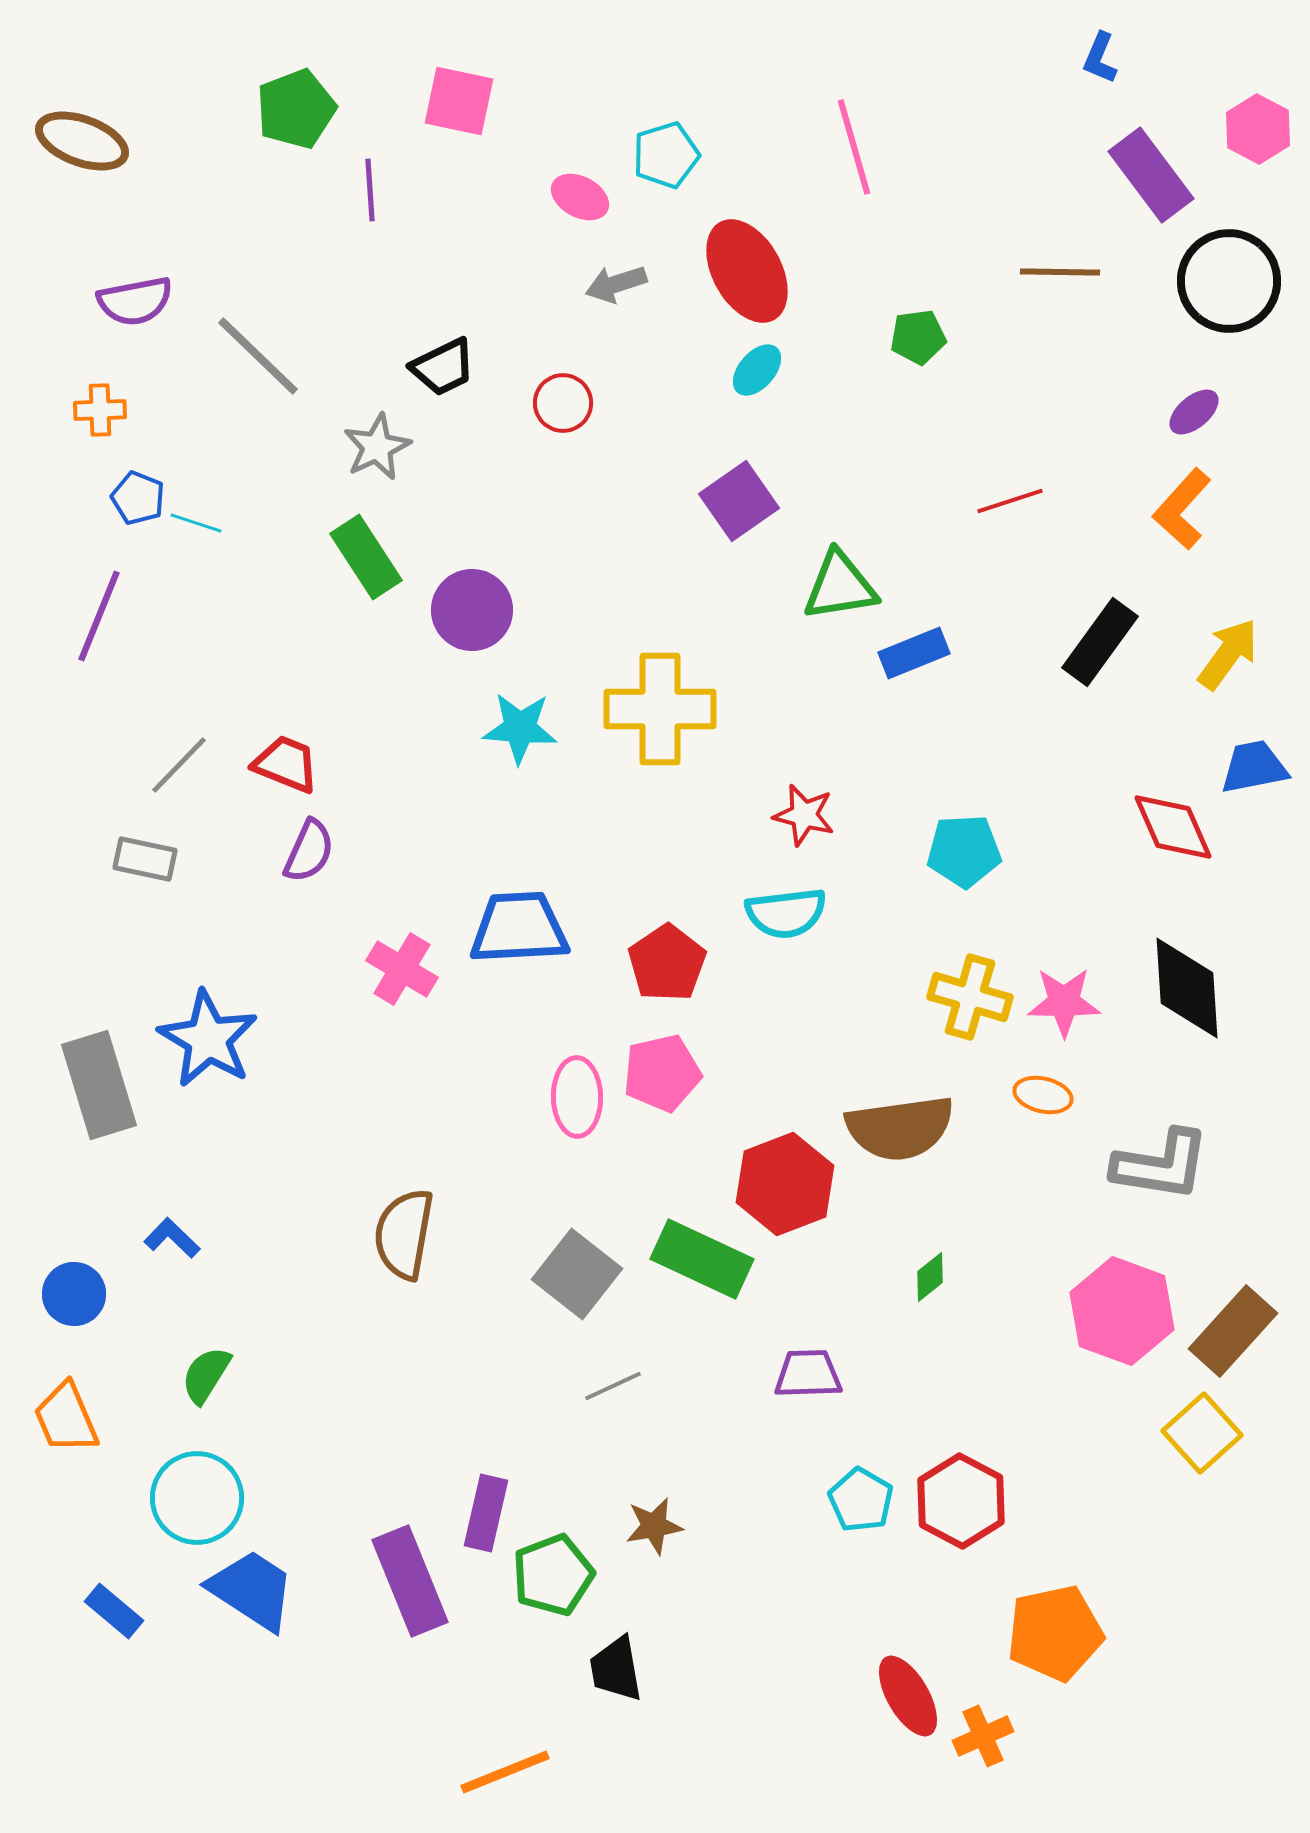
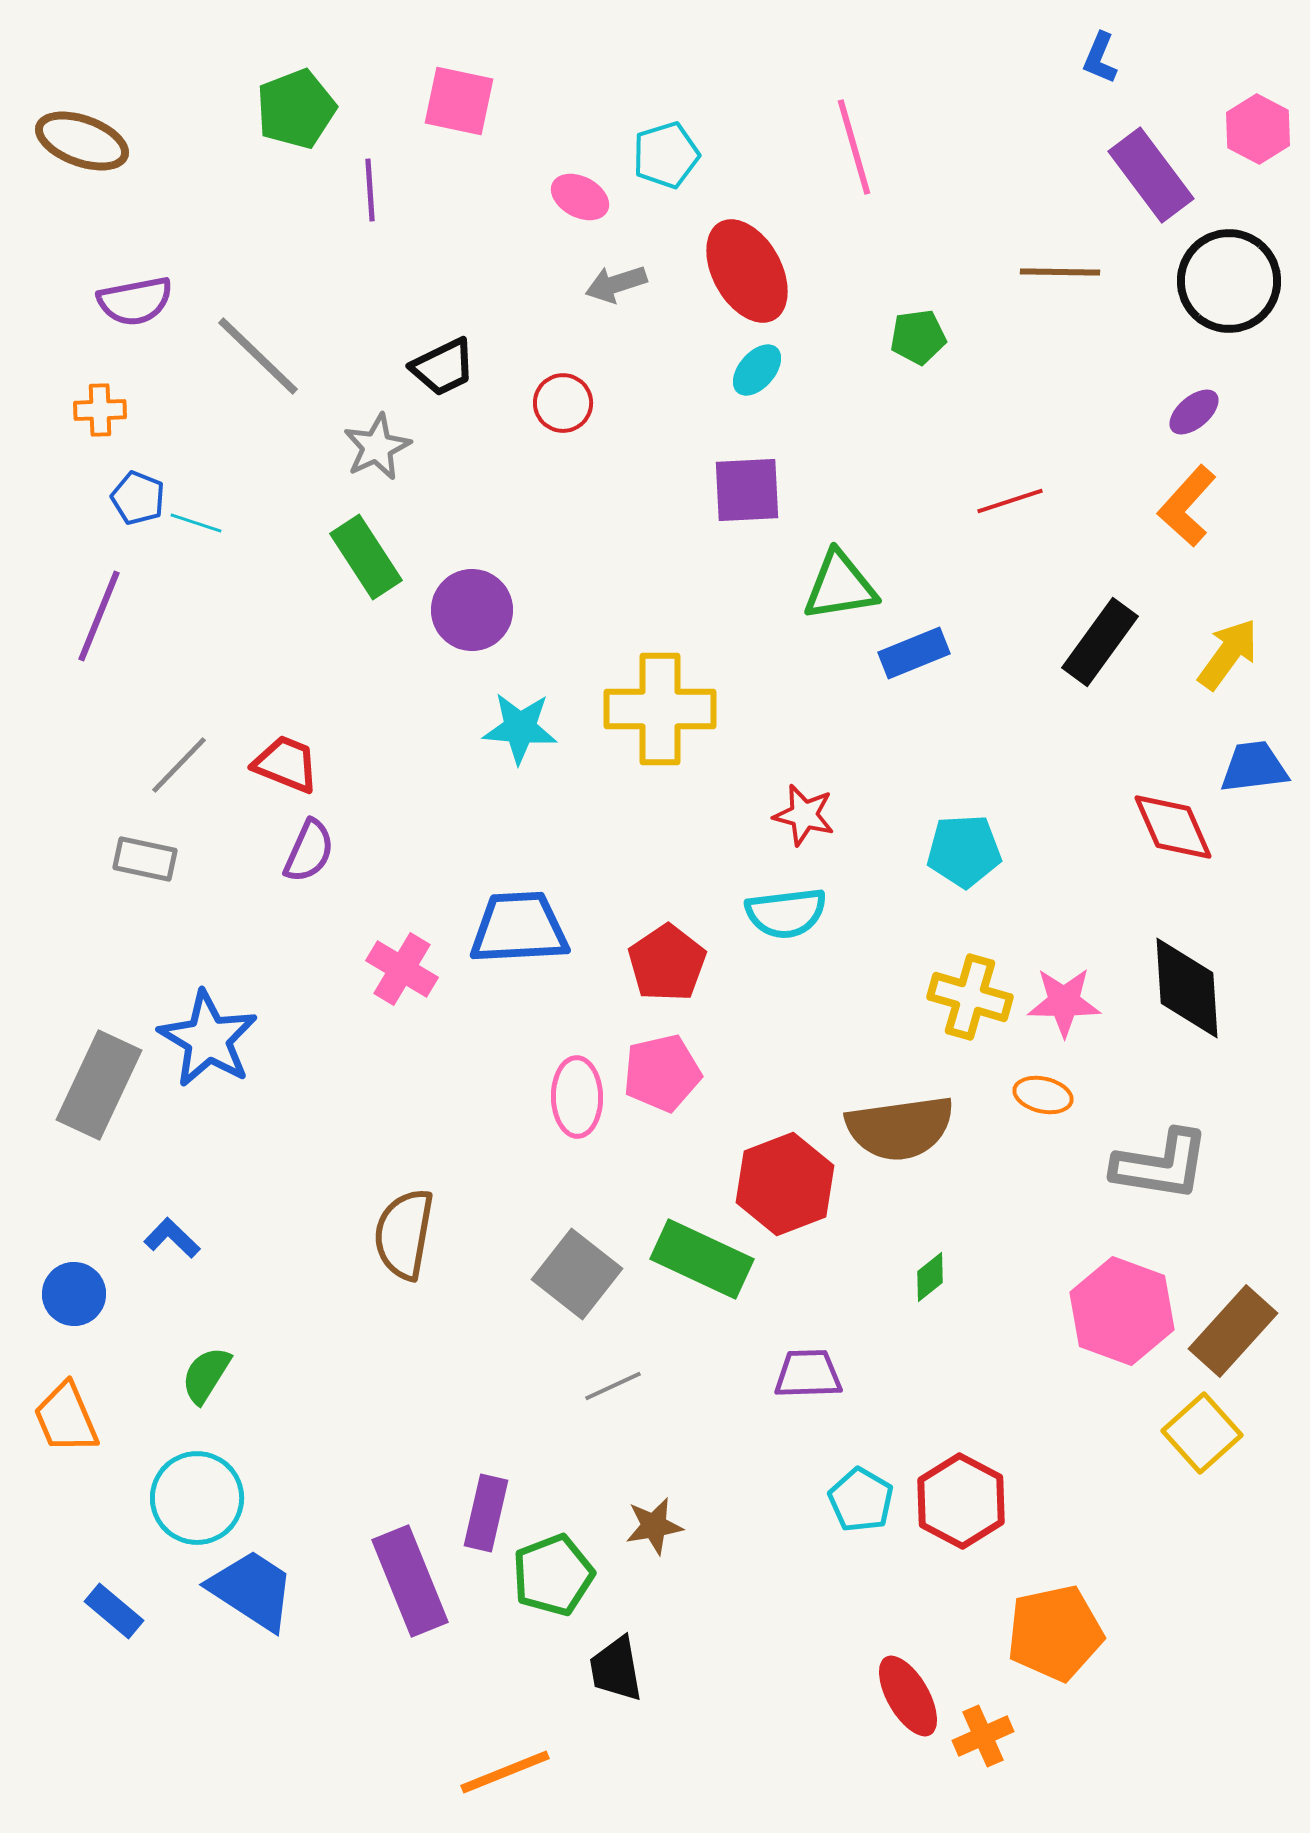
purple square at (739, 501): moved 8 px right, 11 px up; rotated 32 degrees clockwise
orange L-shape at (1182, 509): moved 5 px right, 3 px up
blue trapezoid at (1254, 767): rotated 4 degrees clockwise
gray rectangle at (99, 1085): rotated 42 degrees clockwise
